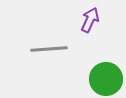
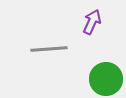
purple arrow: moved 2 px right, 2 px down
